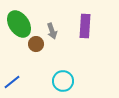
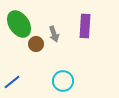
gray arrow: moved 2 px right, 3 px down
